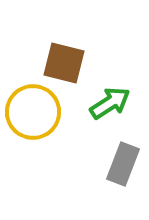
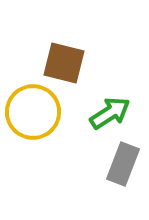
green arrow: moved 10 px down
